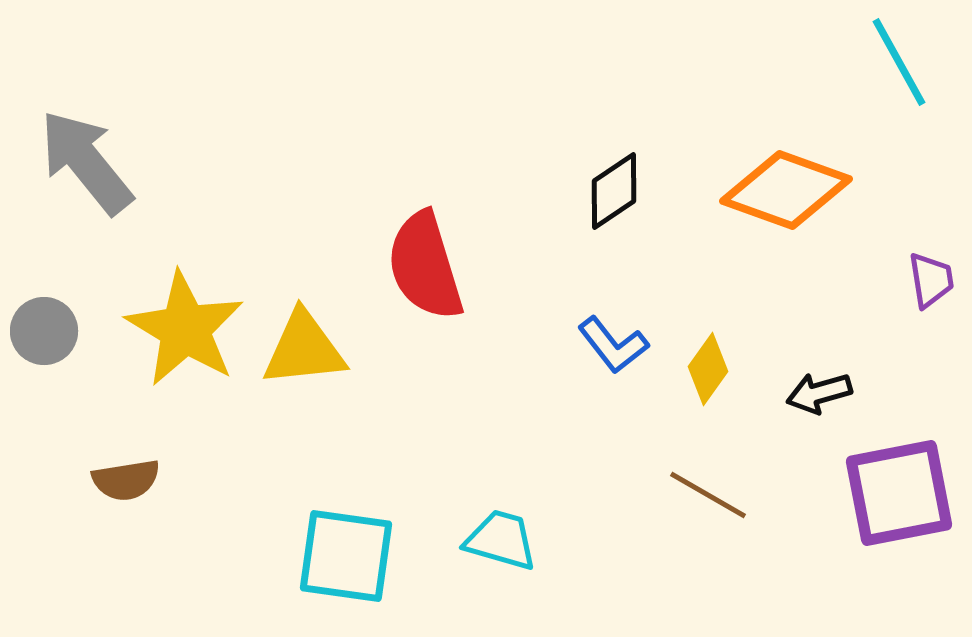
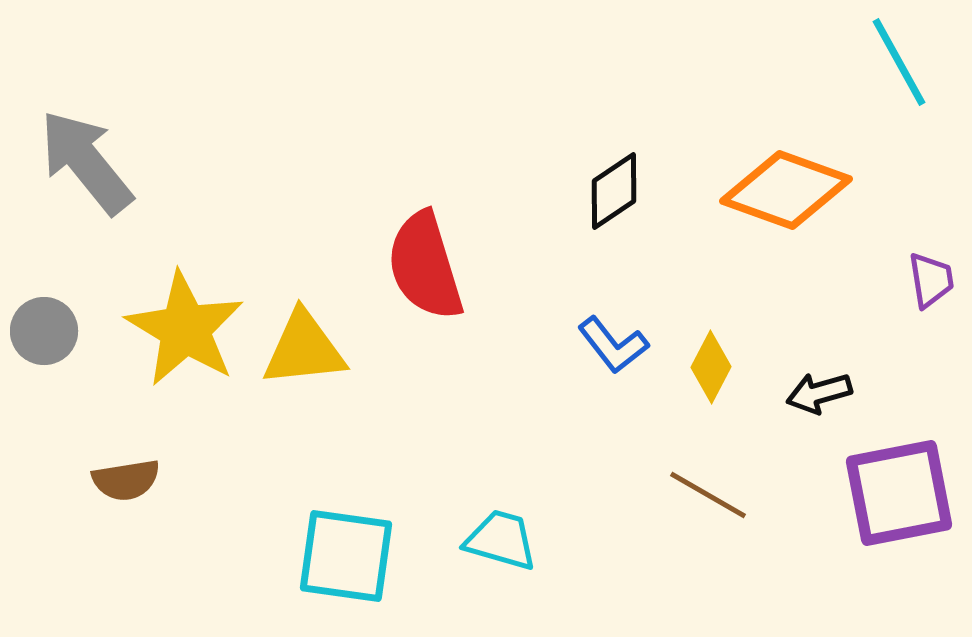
yellow diamond: moved 3 px right, 2 px up; rotated 8 degrees counterclockwise
